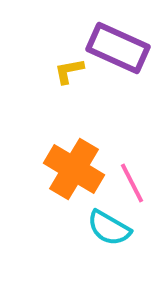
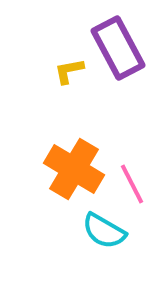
purple rectangle: rotated 38 degrees clockwise
pink line: moved 1 px down
cyan semicircle: moved 5 px left, 3 px down
